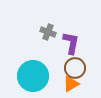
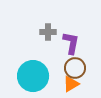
gray cross: rotated 21 degrees counterclockwise
